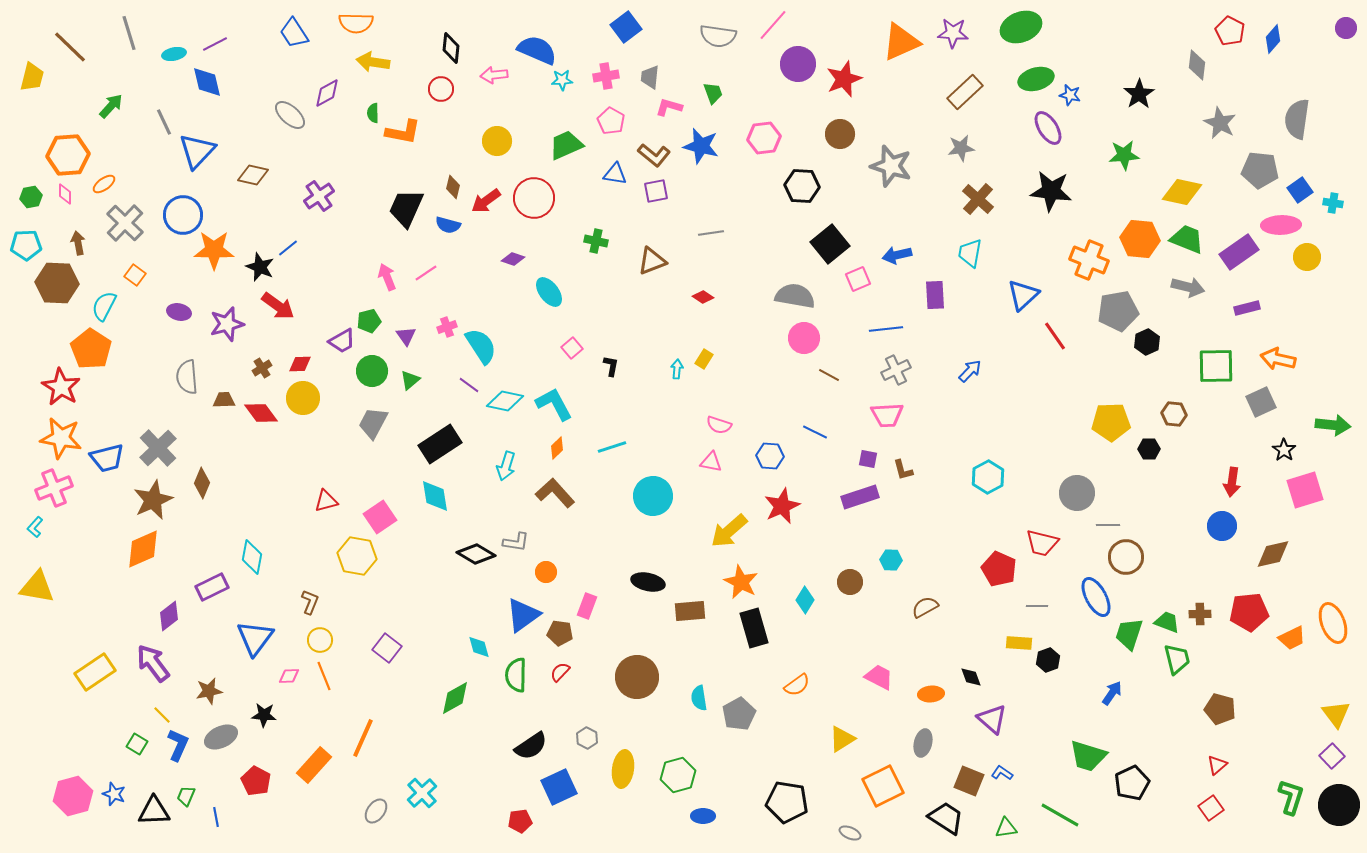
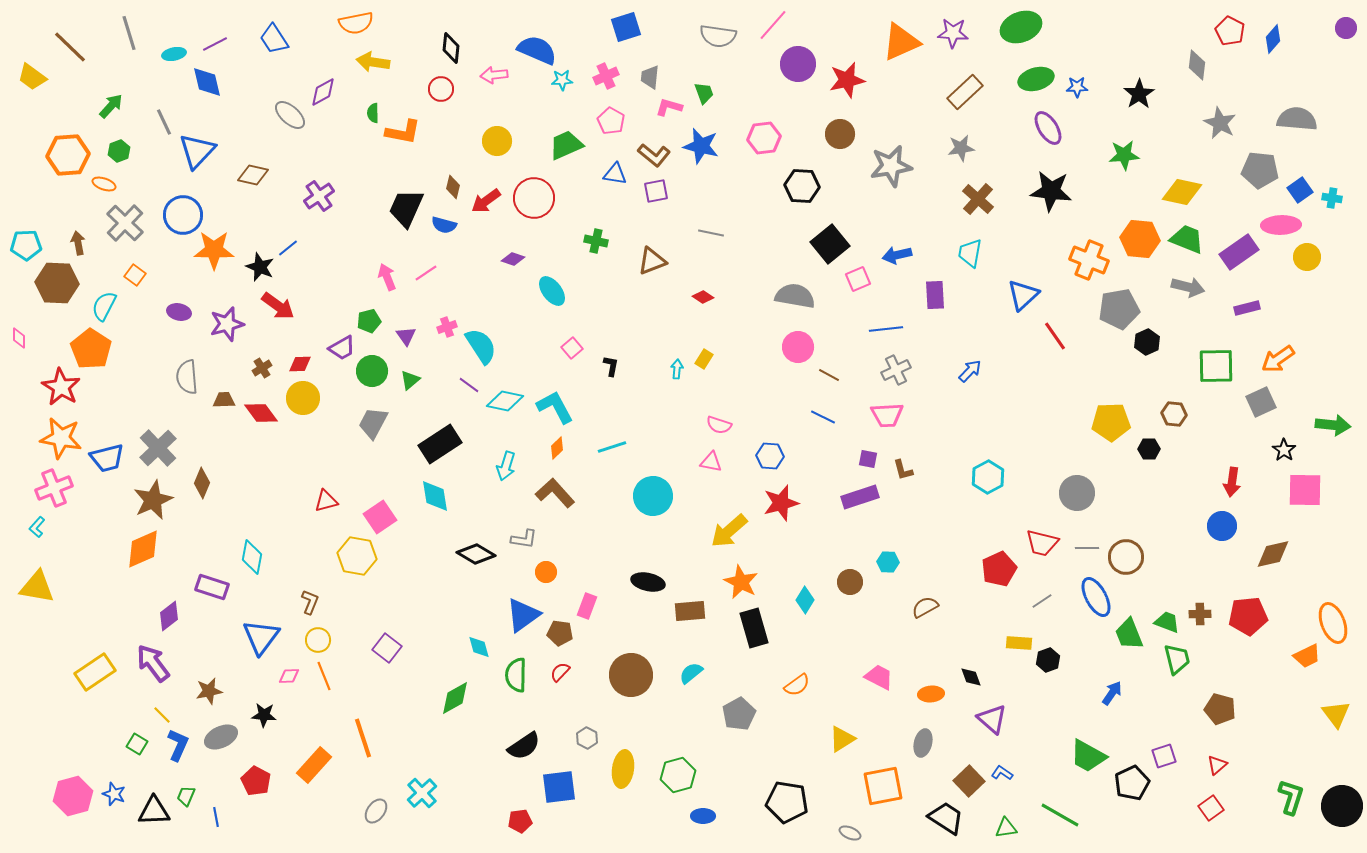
orange semicircle at (356, 23): rotated 12 degrees counterclockwise
blue square at (626, 27): rotated 20 degrees clockwise
blue trapezoid at (294, 33): moved 20 px left, 6 px down
pink cross at (606, 76): rotated 15 degrees counterclockwise
yellow trapezoid at (32, 77): rotated 112 degrees clockwise
red star at (844, 79): moved 3 px right, 1 px down; rotated 9 degrees clockwise
purple diamond at (327, 93): moved 4 px left, 1 px up
green trapezoid at (713, 93): moved 9 px left
blue star at (1070, 95): moved 7 px right, 8 px up; rotated 15 degrees counterclockwise
gray semicircle at (1297, 119): rotated 87 degrees clockwise
gray star at (891, 166): rotated 27 degrees counterclockwise
orange ellipse at (104, 184): rotated 55 degrees clockwise
pink diamond at (65, 194): moved 46 px left, 144 px down
green hexagon at (31, 197): moved 88 px right, 46 px up; rotated 10 degrees counterclockwise
cyan cross at (1333, 203): moved 1 px left, 5 px up
blue semicircle at (448, 225): moved 4 px left
gray line at (711, 233): rotated 20 degrees clockwise
cyan ellipse at (549, 292): moved 3 px right, 1 px up
gray pentagon at (1118, 311): moved 1 px right, 2 px up
pink circle at (804, 338): moved 6 px left, 9 px down
purple trapezoid at (342, 341): moved 7 px down
orange arrow at (1278, 359): rotated 48 degrees counterclockwise
cyan L-shape at (554, 404): moved 1 px right, 3 px down
blue line at (815, 432): moved 8 px right, 15 px up
pink square at (1305, 490): rotated 18 degrees clockwise
red star at (782, 506): moved 1 px left, 3 px up; rotated 9 degrees clockwise
gray line at (1108, 525): moved 21 px left, 23 px down
cyan L-shape at (35, 527): moved 2 px right
gray L-shape at (516, 542): moved 8 px right, 3 px up
cyan hexagon at (891, 560): moved 3 px left, 2 px down
red pentagon at (999, 569): rotated 24 degrees clockwise
purple rectangle at (212, 587): rotated 44 degrees clockwise
gray line at (1037, 606): moved 5 px right, 5 px up; rotated 35 degrees counterclockwise
red pentagon at (1249, 612): moved 1 px left, 4 px down
green trapezoid at (1129, 634): rotated 40 degrees counterclockwise
blue triangle at (255, 638): moved 6 px right, 1 px up
orange trapezoid at (1292, 638): moved 15 px right, 18 px down
yellow circle at (320, 640): moved 2 px left
brown circle at (637, 677): moved 6 px left, 2 px up
cyan semicircle at (699, 698): moved 8 px left, 25 px up; rotated 60 degrees clockwise
orange line at (363, 738): rotated 42 degrees counterclockwise
black semicircle at (531, 746): moved 7 px left
green trapezoid at (1088, 756): rotated 12 degrees clockwise
purple square at (1332, 756): moved 168 px left; rotated 25 degrees clockwise
brown square at (969, 781): rotated 24 degrees clockwise
orange square at (883, 786): rotated 15 degrees clockwise
blue square at (559, 787): rotated 18 degrees clockwise
black circle at (1339, 805): moved 3 px right, 1 px down
